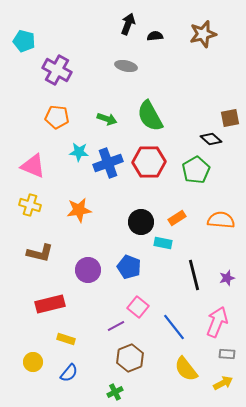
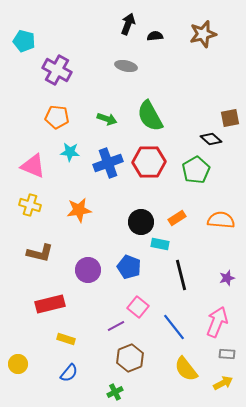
cyan star: moved 9 px left
cyan rectangle: moved 3 px left, 1 px down
black line: moved 13 px left
yellow circle: moved 15 px left, 2 px down
